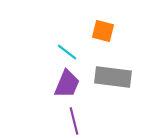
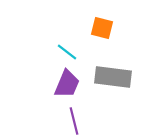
orange square: moved 1 px left, 3 px up
